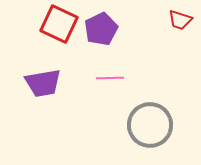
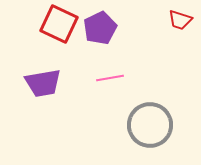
purple pentagon: moved 1 px left, 1 px up
pink line: rotated 8 degrees counterclockwise
